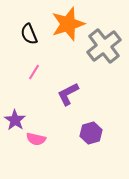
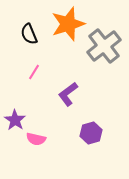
purple L-shape: rotated 10 degrees counterclockwise
